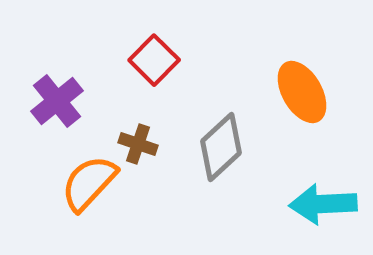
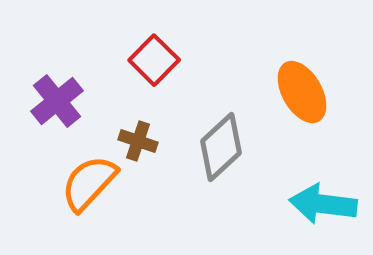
brown cross: moved 3 px up
cyan arrow: rotated 10 degrees clockwise
